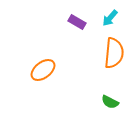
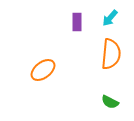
purple rectangle: rotated 60 degrees clockwise
orange semicircle: moved 3 px left, 1 px down
